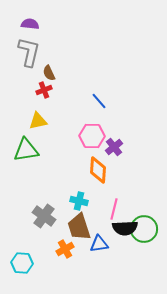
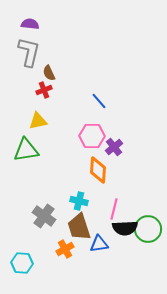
green circle: moved 4 px right
